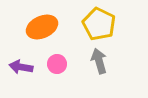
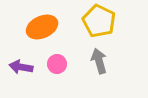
yellow pentagon: moved 3 px up
